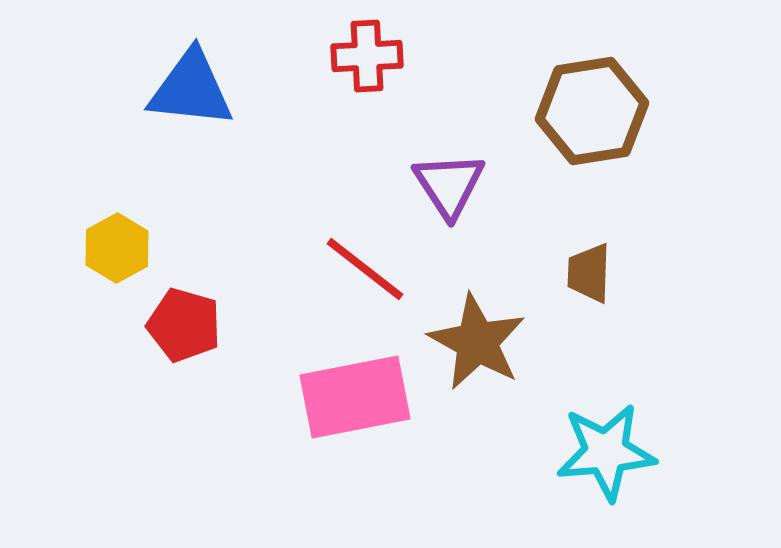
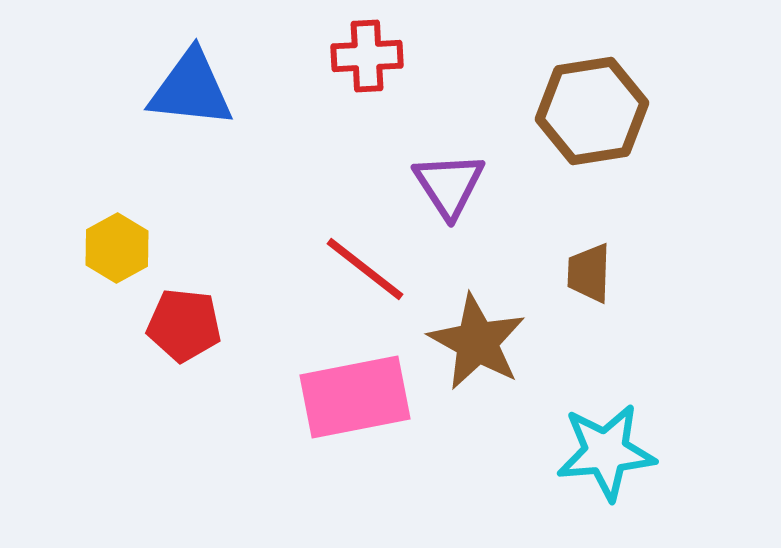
red pentagon: rotated 10 degrees counterclockwise
